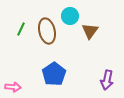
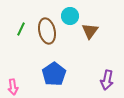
pink arrow: rotated 77 degrees clockwise
